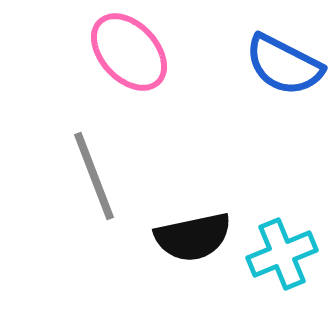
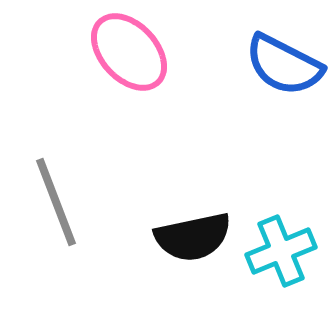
gray line: moved 38 px left, 26 px down
cyan cross: moved 1 px left, 3 px up
